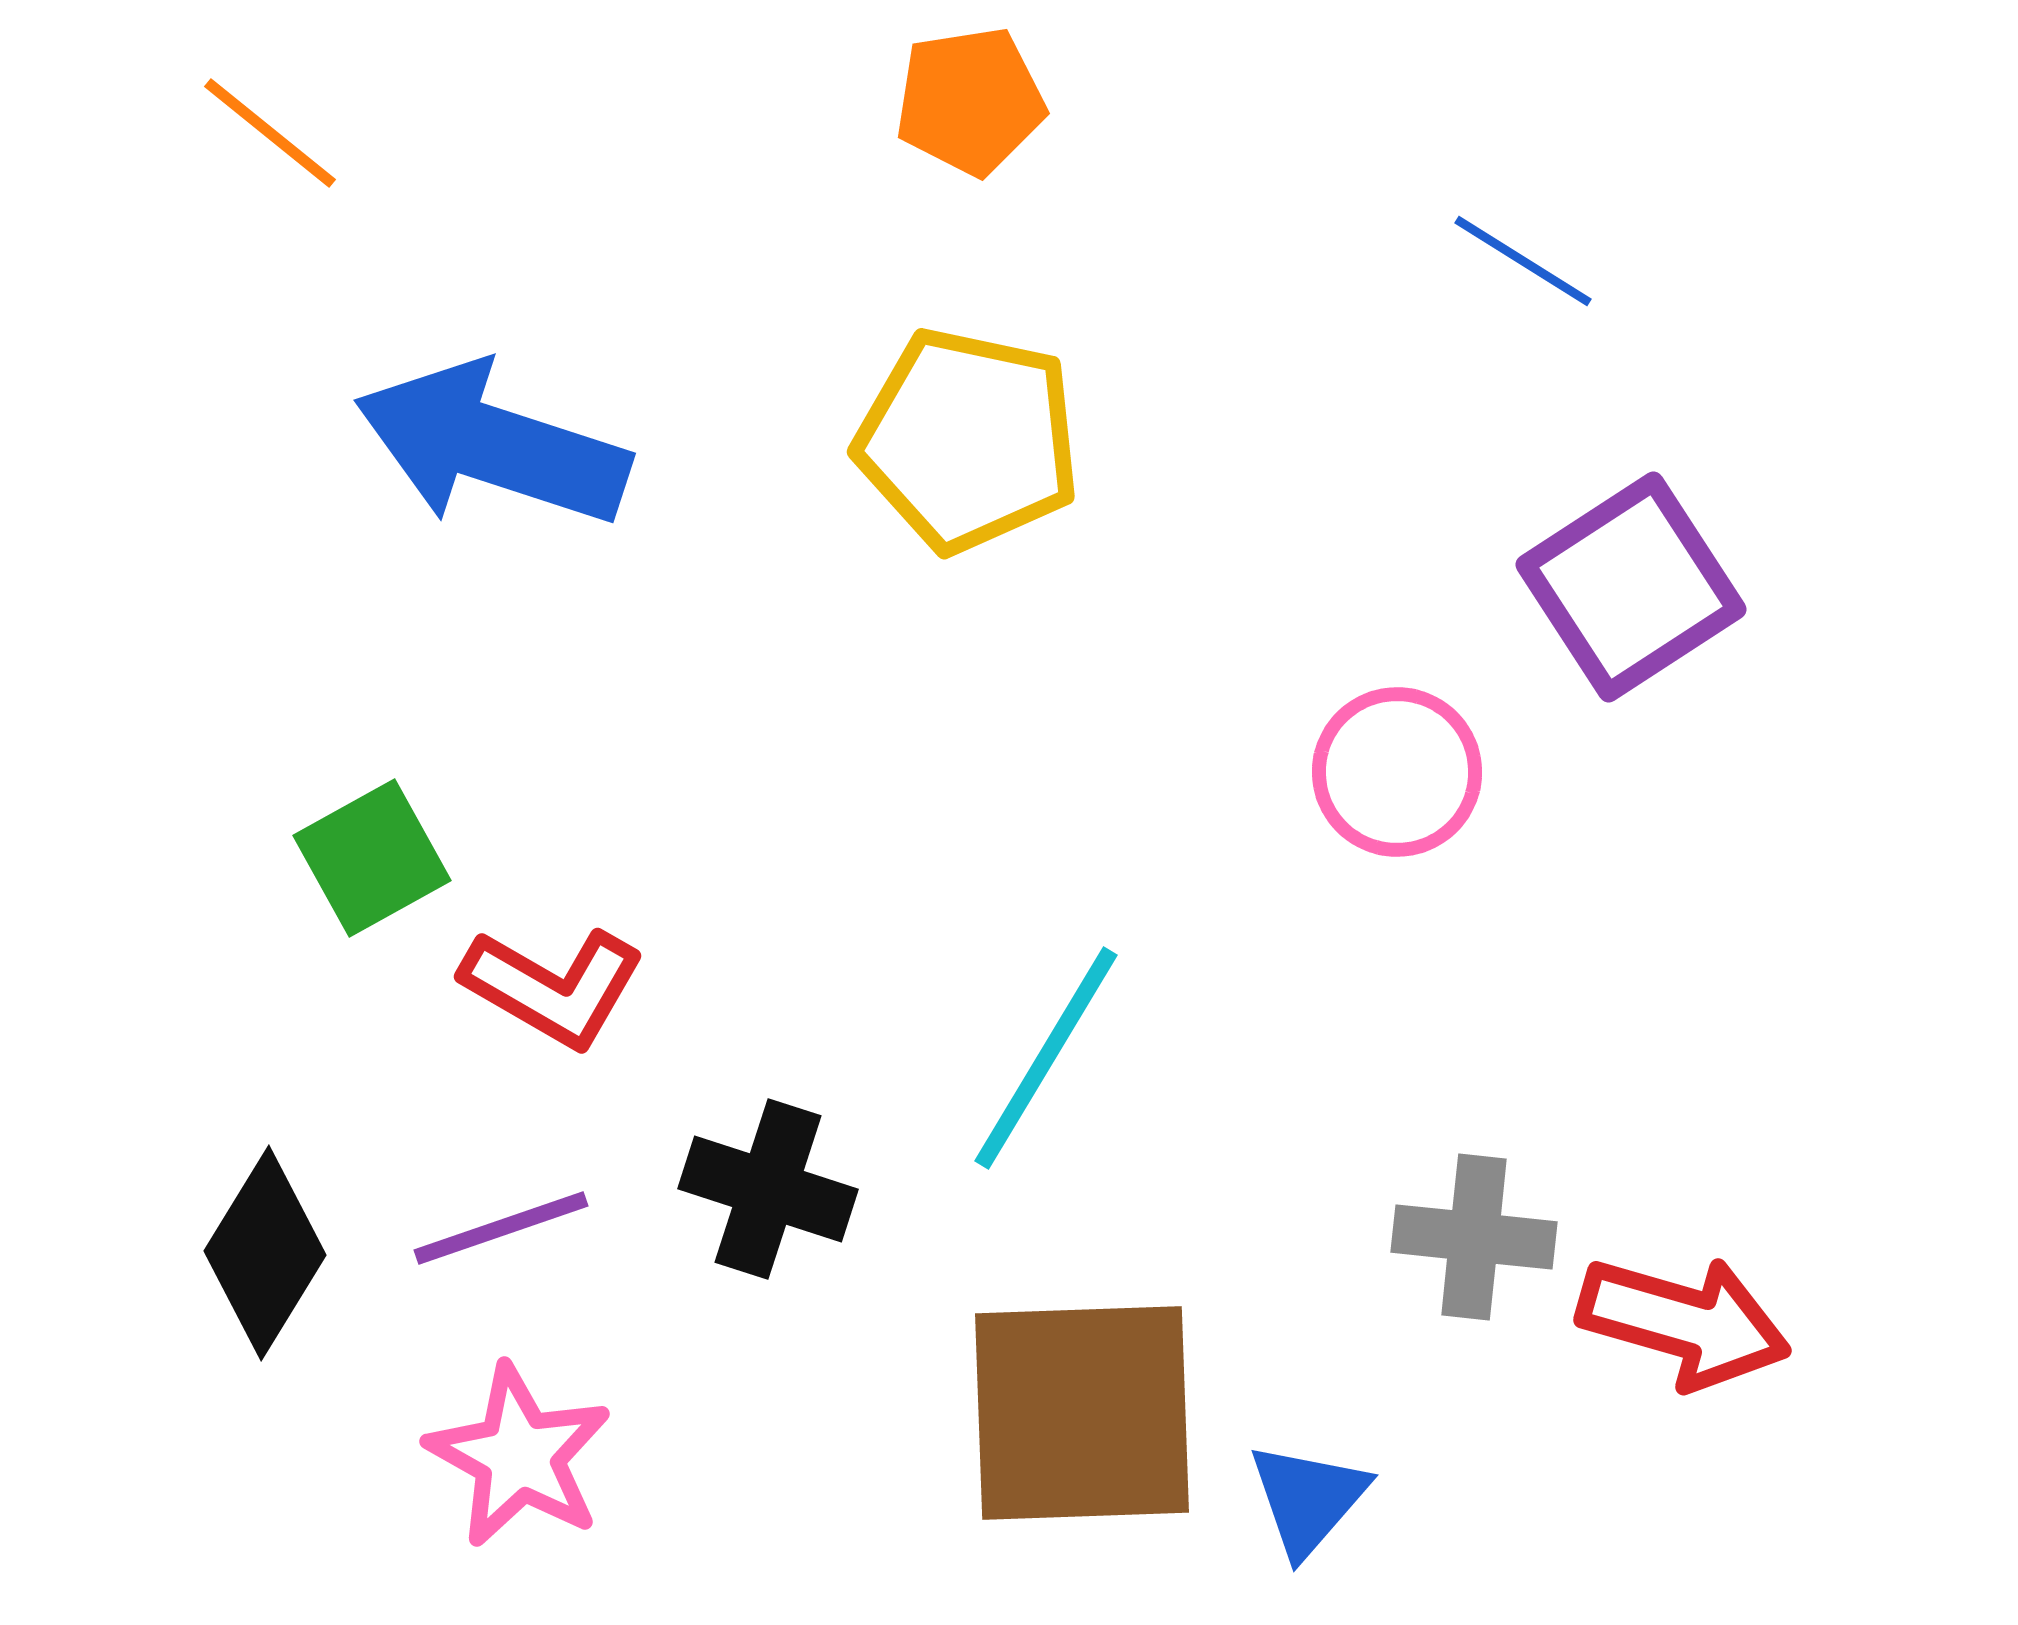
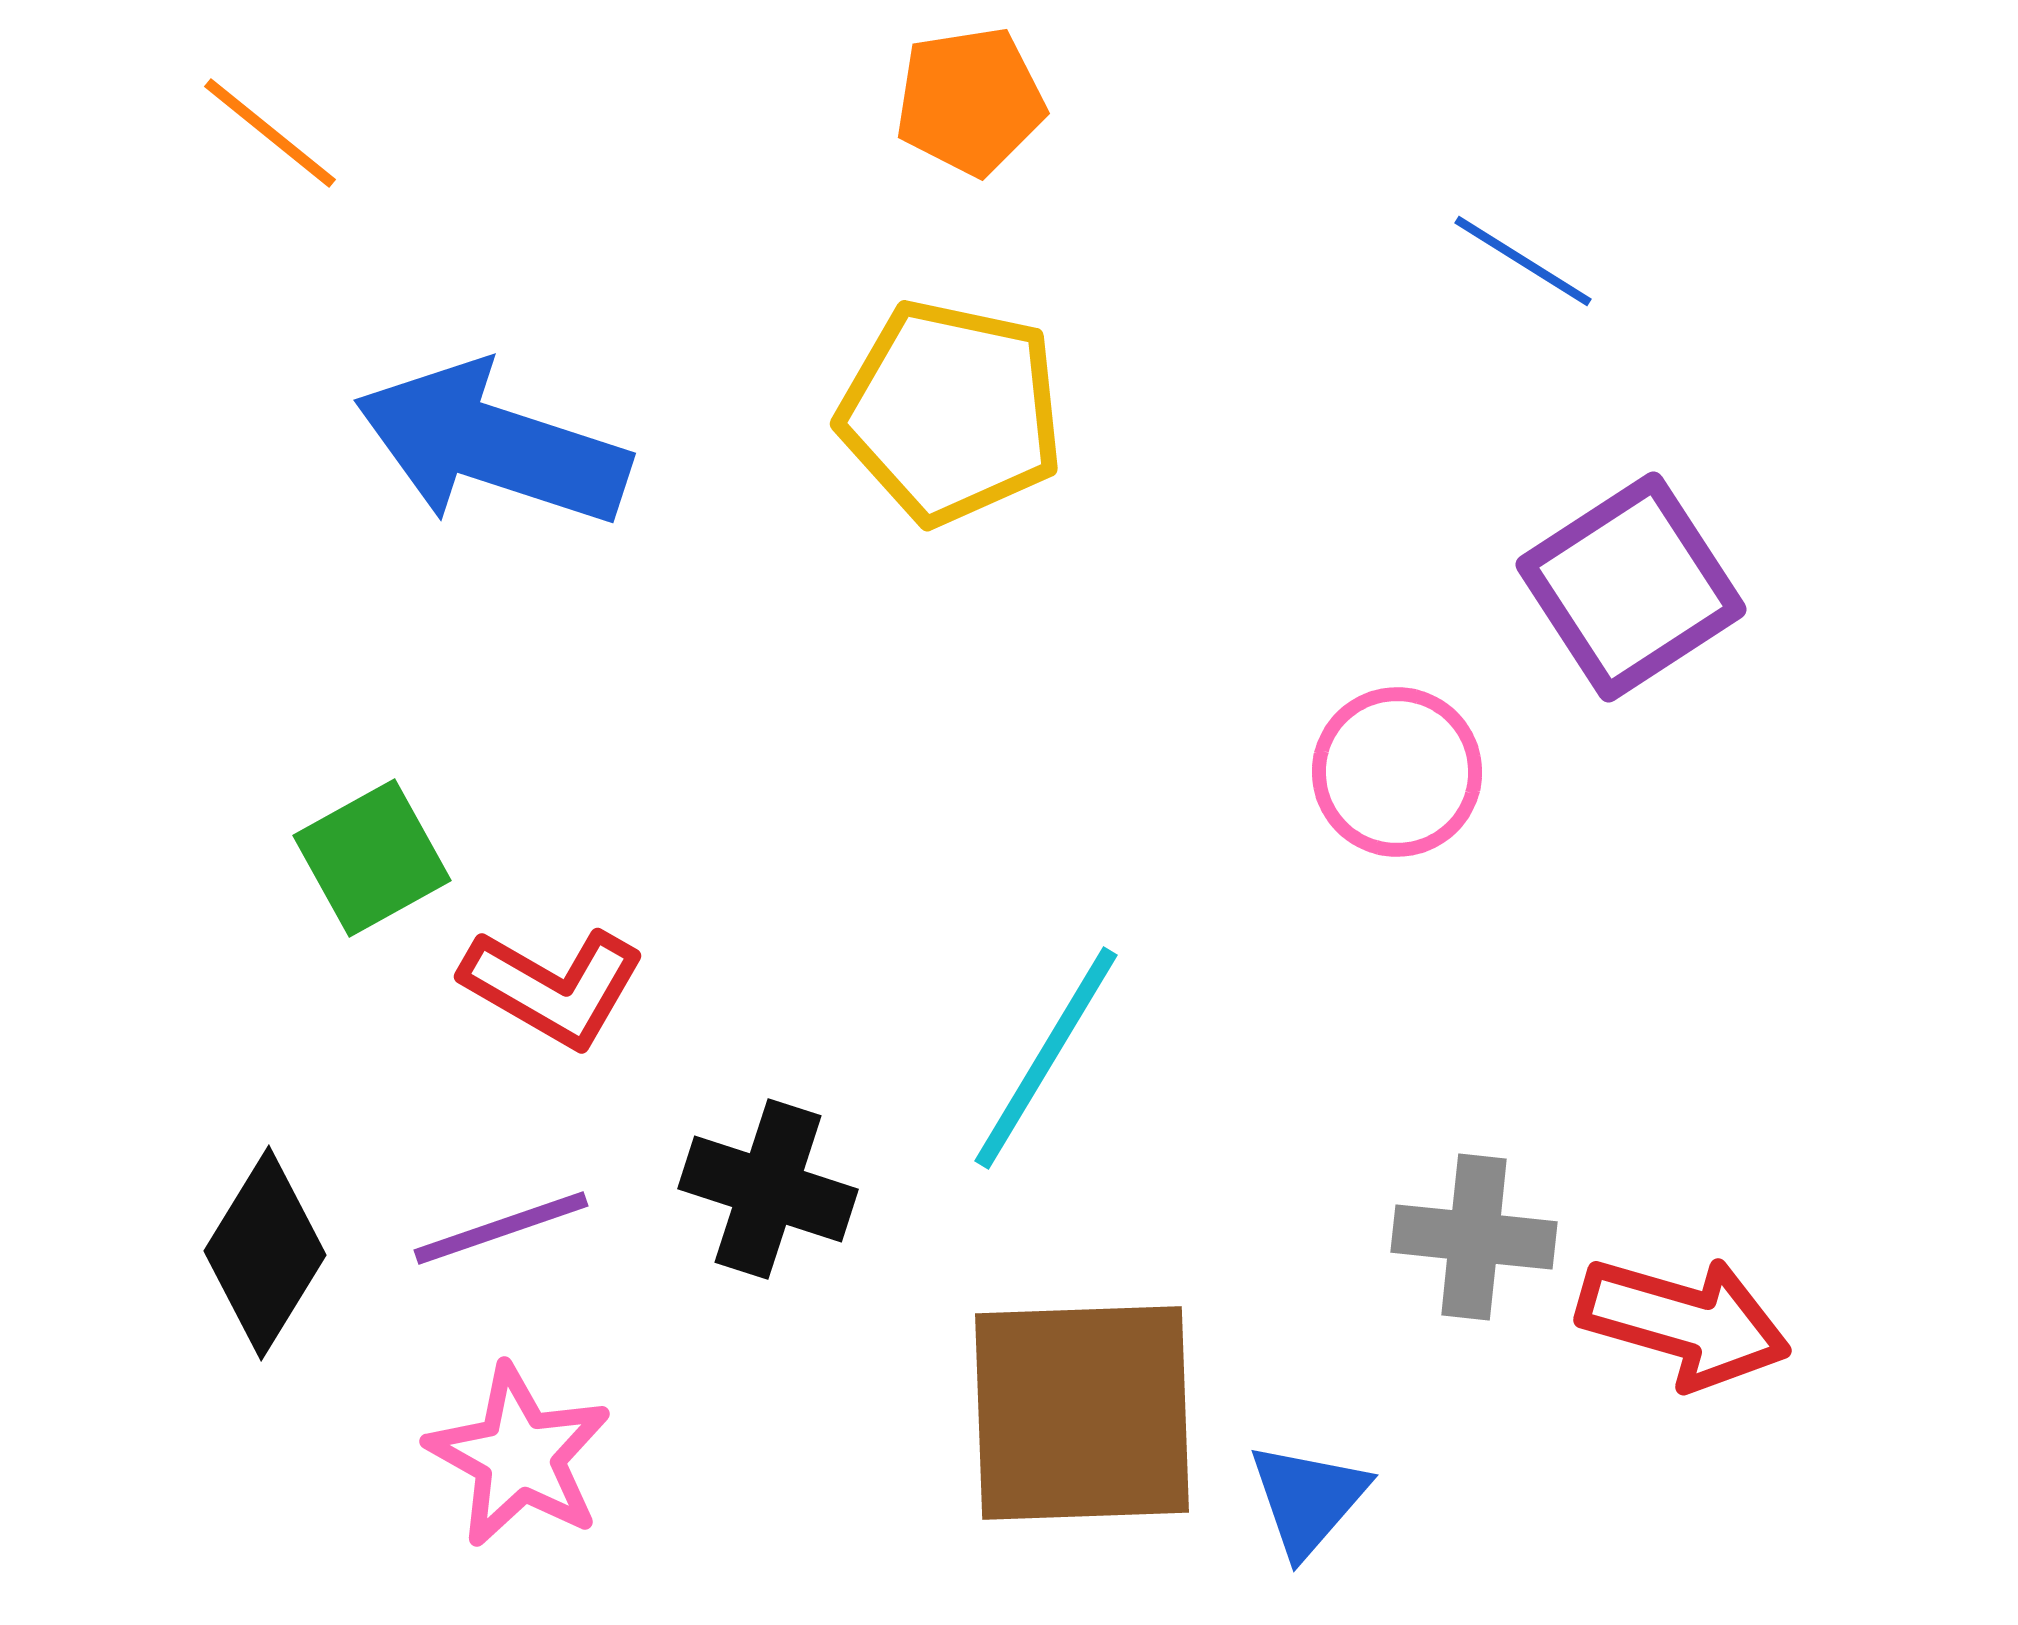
yellow pentagon: moved 17 px left, 28 px up
